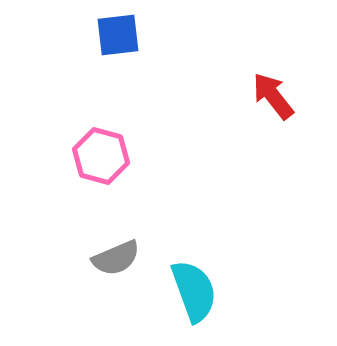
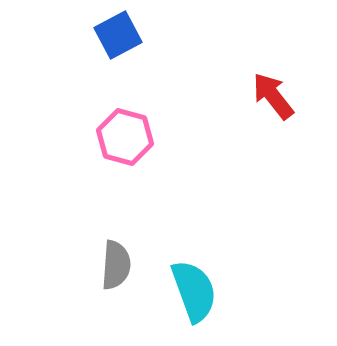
blue square: rotated 21 degrees counterclockwise
pink hexagon: moved 24 px right, 19 px up
gray semicircle: moved 7 px down; rotated 63 degrees counterclockwise
